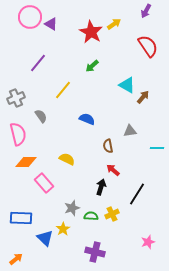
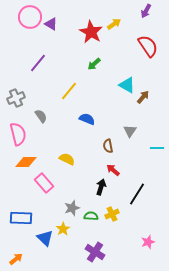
green arrow: moved 2 px right, 2 px up
yellow line: moved 6 px right, 1 px down
gray triangle: rotated 48 degrees counterclockwise
purple cross: rotated 18 degrees clockwise
